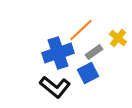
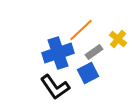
yellow cross: moved 1 px down
black L-shape: rotated 16 degrees clockwise
